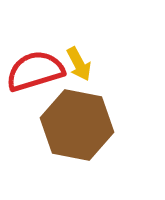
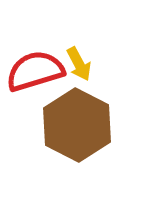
brown hexagon: rotated 16 degrees clockwise
